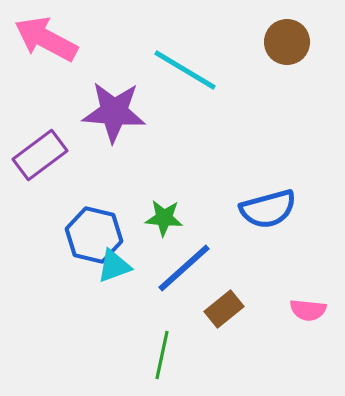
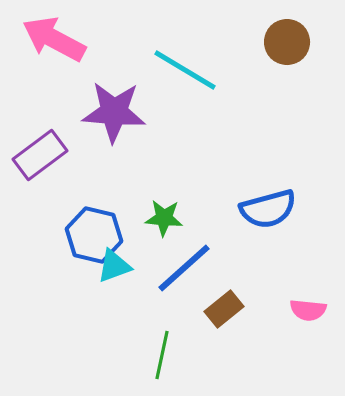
pink arrow: moved 8 px right
